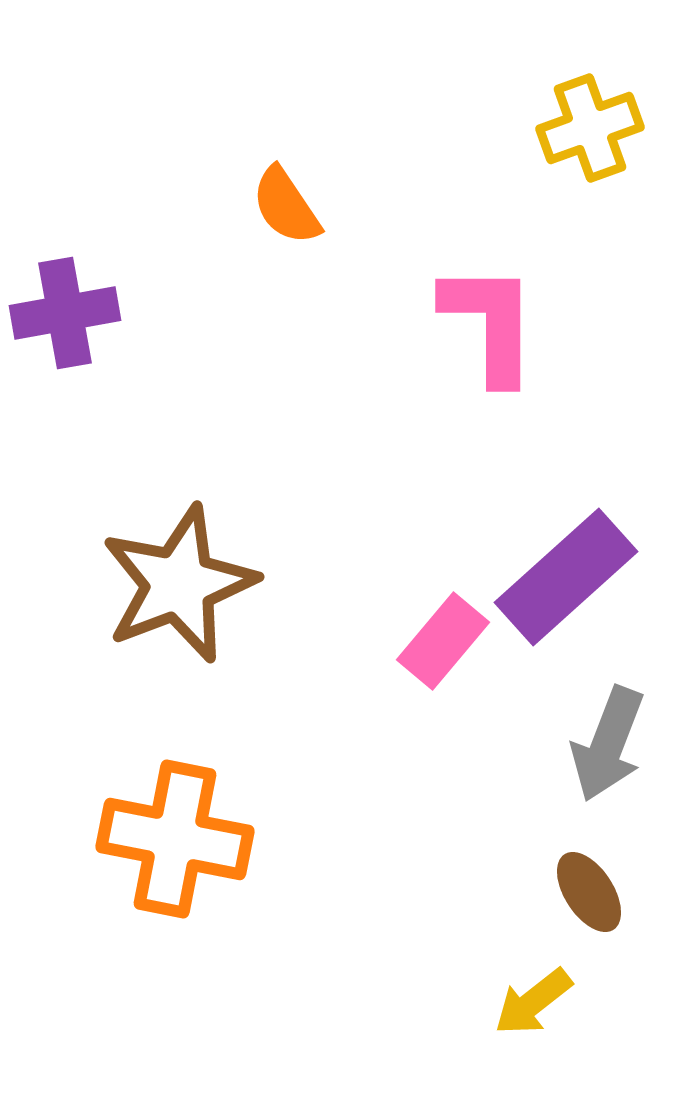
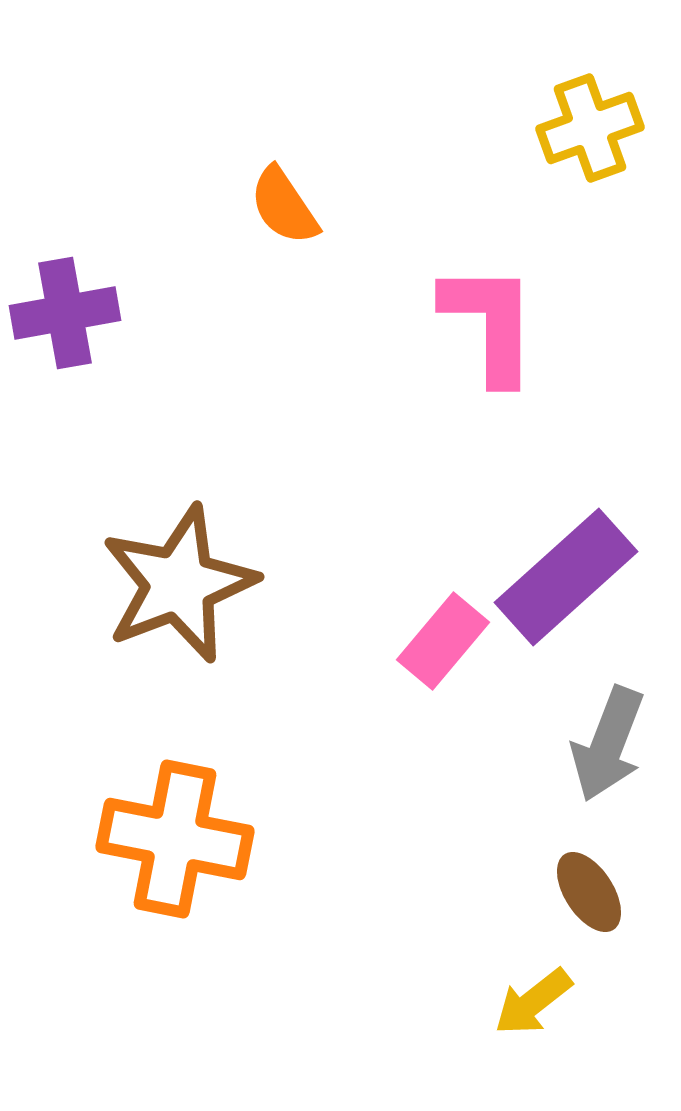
orange semicircle: moved 2 px left
